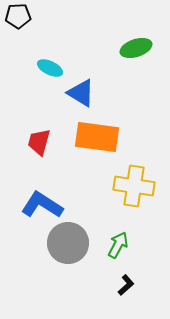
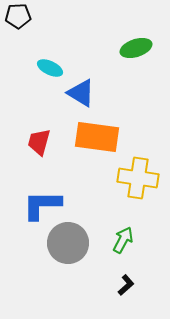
yellow cross: moved 4 px right, 8 px up
blue L-shape: rotated 33 degrees counterclockwise
green arrow: moved 5 px right, 5 px up
